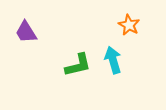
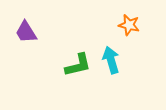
orange star: rotated 15 degrees counterclockwise
cyan arrow: moved 2 px left
